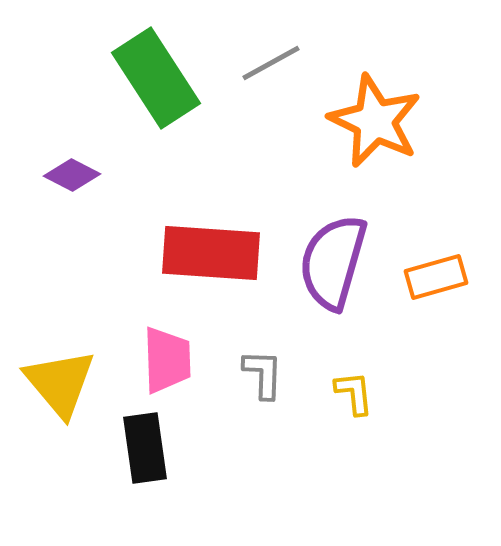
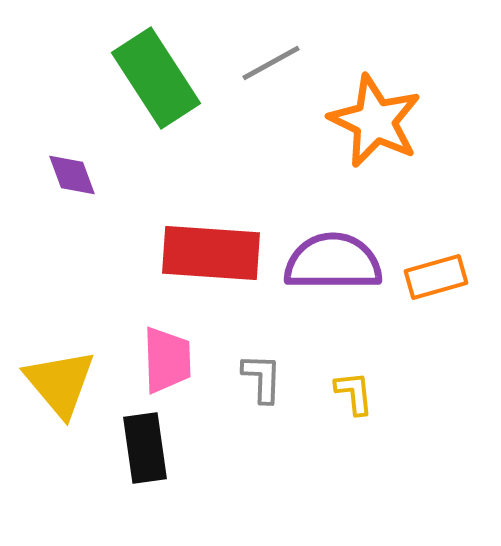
purple diamond: rotated 42 degrees clockwise
purple semicircle: rotated 74 degrees clockwise
gray L-shape: moved 1 px left, 4 px down
